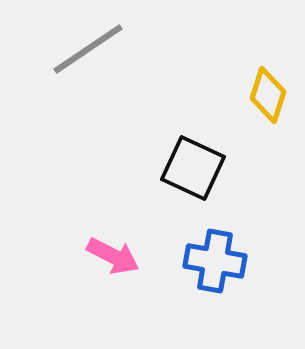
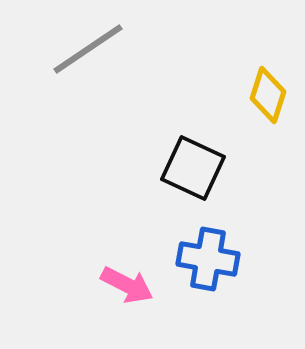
pink arrow: moved 14 px right, 29 px down
blue cross: moved 7 px left, 2 px up
